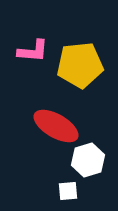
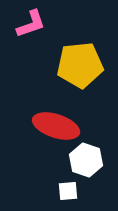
pink L-shape: moved 2 px left, 27 px up; rotated 24 degrees counterclockwise
red ellipse: rotated 12 degrees counterclockwise
white hexagon: moved 2 px left; rotated 24 degrees counterclockwise
